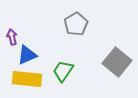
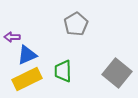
purple arrow: rotated 77 degrees counterclockwise
gray square: moved 11 px down
green trapezoid: rotated 35 degrees counterclockwise
yellow rectangle: rotated 32 degrees counterclockwise
